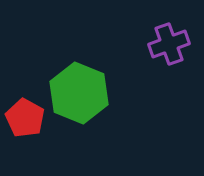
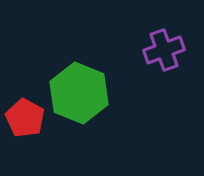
purple cross: moved 5 px left, 6 px down
